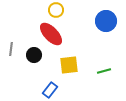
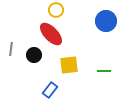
green line: rotated 16 degrees clockwise
